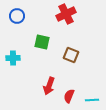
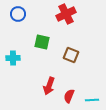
blue circle: moved 1 px right, 2 px up
